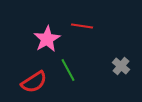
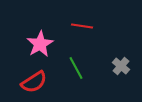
pink star: moved 7 px left, 5 px down
green line: moved 8 px right, 2 px up
